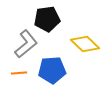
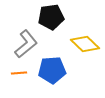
black pentagon: moved 4 px right, 2 px up
